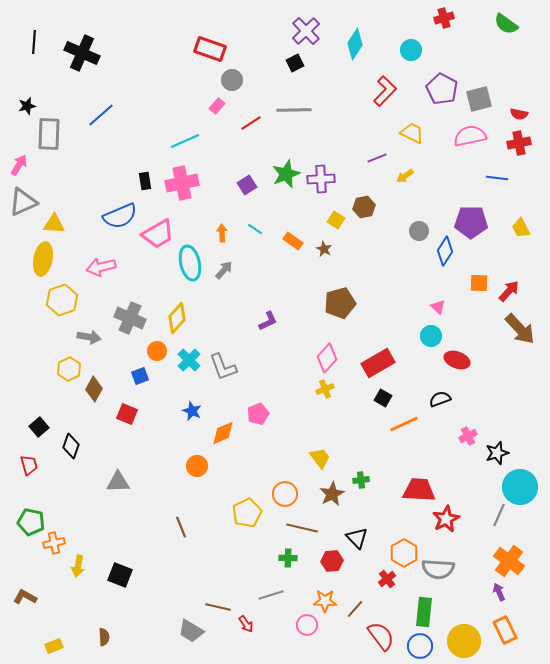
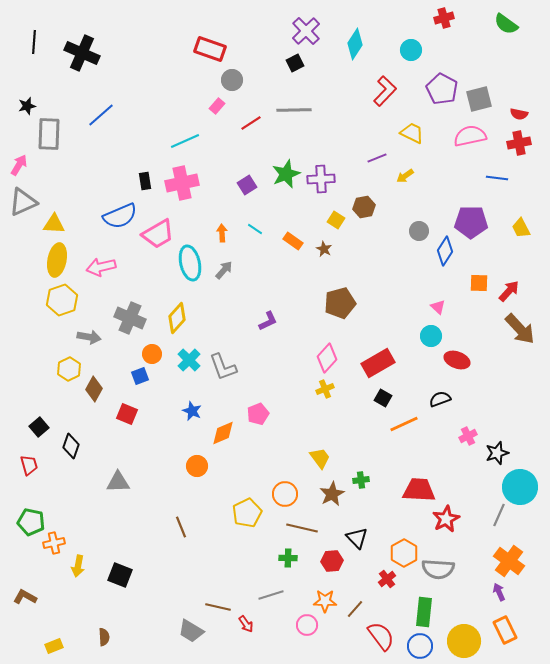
yellow ellipse at (43, 259): moved 14 px right, 1 px down
orange circle at (157, 351): moved 5 px left, 3 px down
